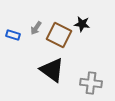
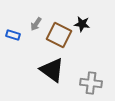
gray arrow: moved 4 px up
